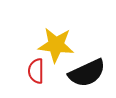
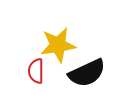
yellow star: moved 2 px right; rotated 15 degrees counterclockwise
